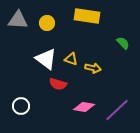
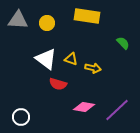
white circle: moved 11 px down
